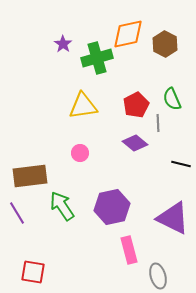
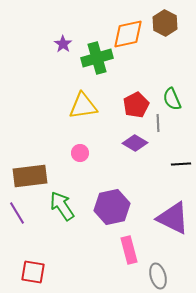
brown hexagon: moved 21 px up
purple diamond: rotated 10 degrees counterclockwise
black line: rotated 18 degrees counterclockwise
